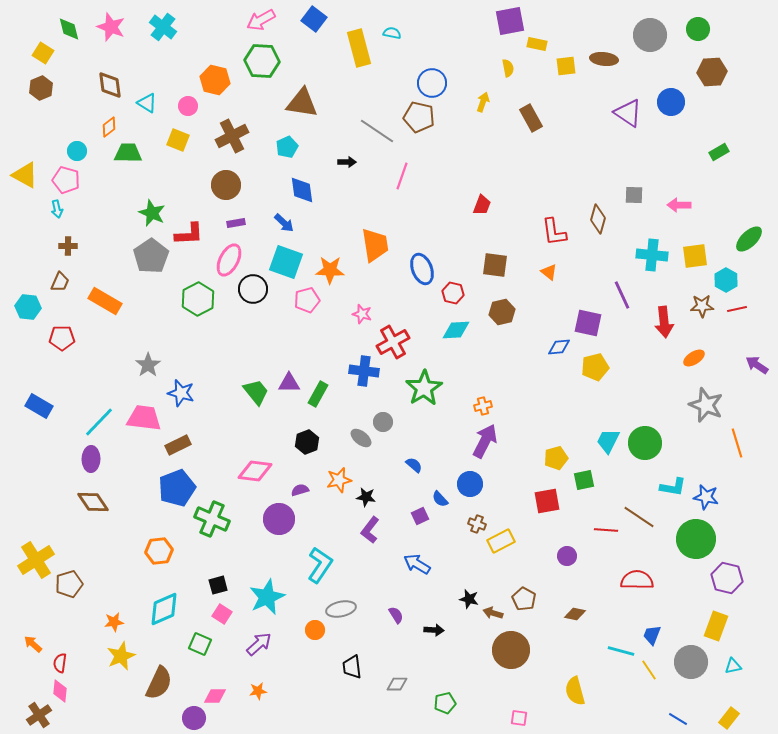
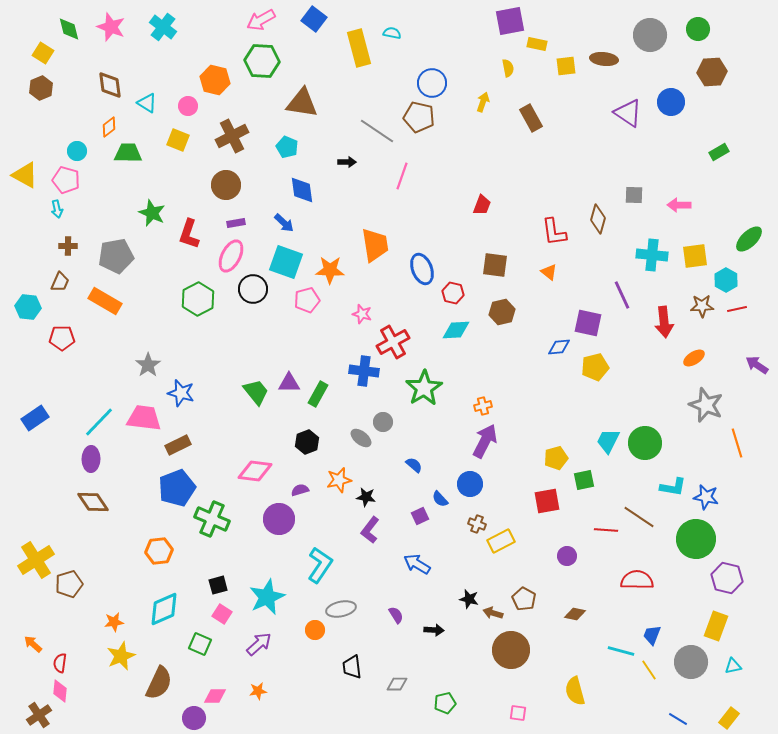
cyan pentagon at (287, 147): rotated 25 degrees counterclockwise
red L-shape at (189, 234): rotated 112 degrees clockwise
gray pentagon at (151, 256): moved 35 px left; rotated 24 degrees clockwise
pink ellipse at (229, 260): moved 2 px right, 4 px up
blue rectangle at (39, 406): moved 4 px left, 12 px down; rotated 64 degrees counterclockwise
pink square at (519, 718): moved 1 px left, 5 px up
